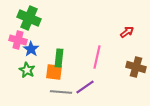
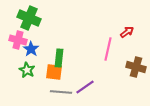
pink line: moved 11 px right, 8 px up
